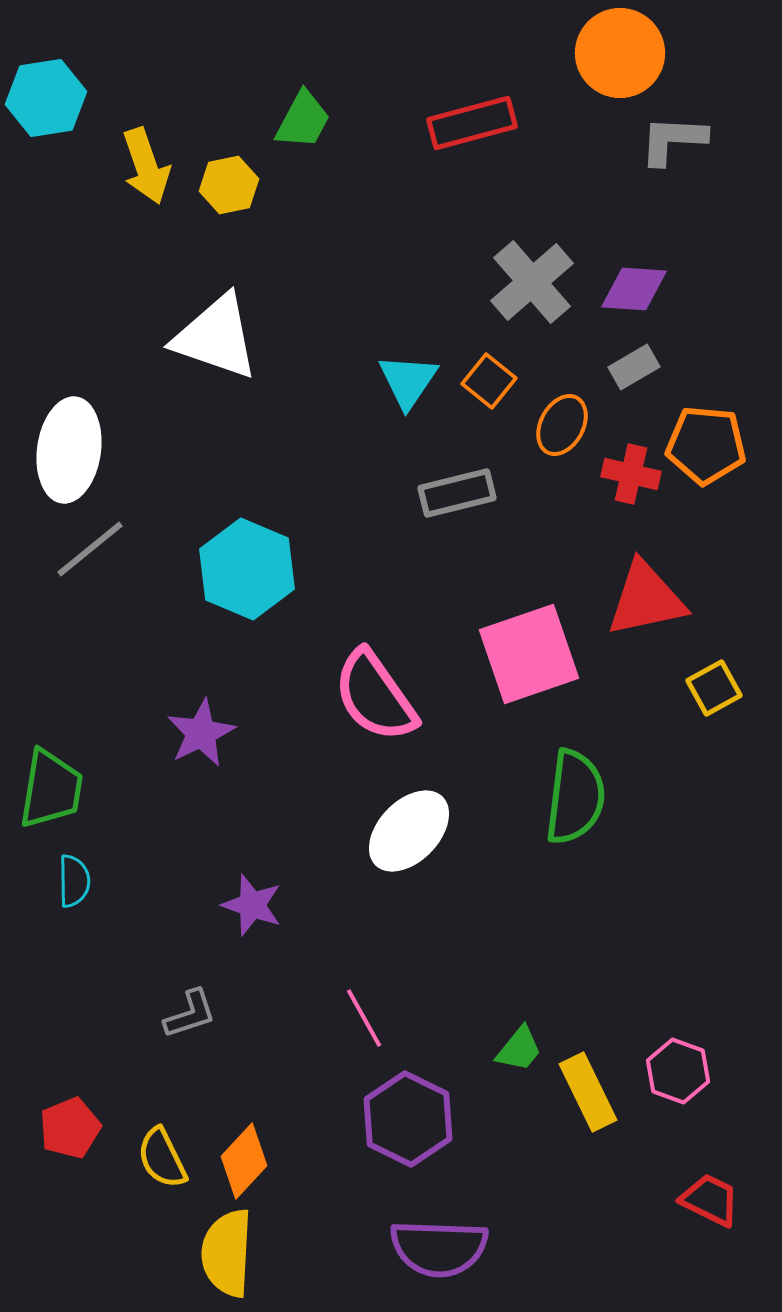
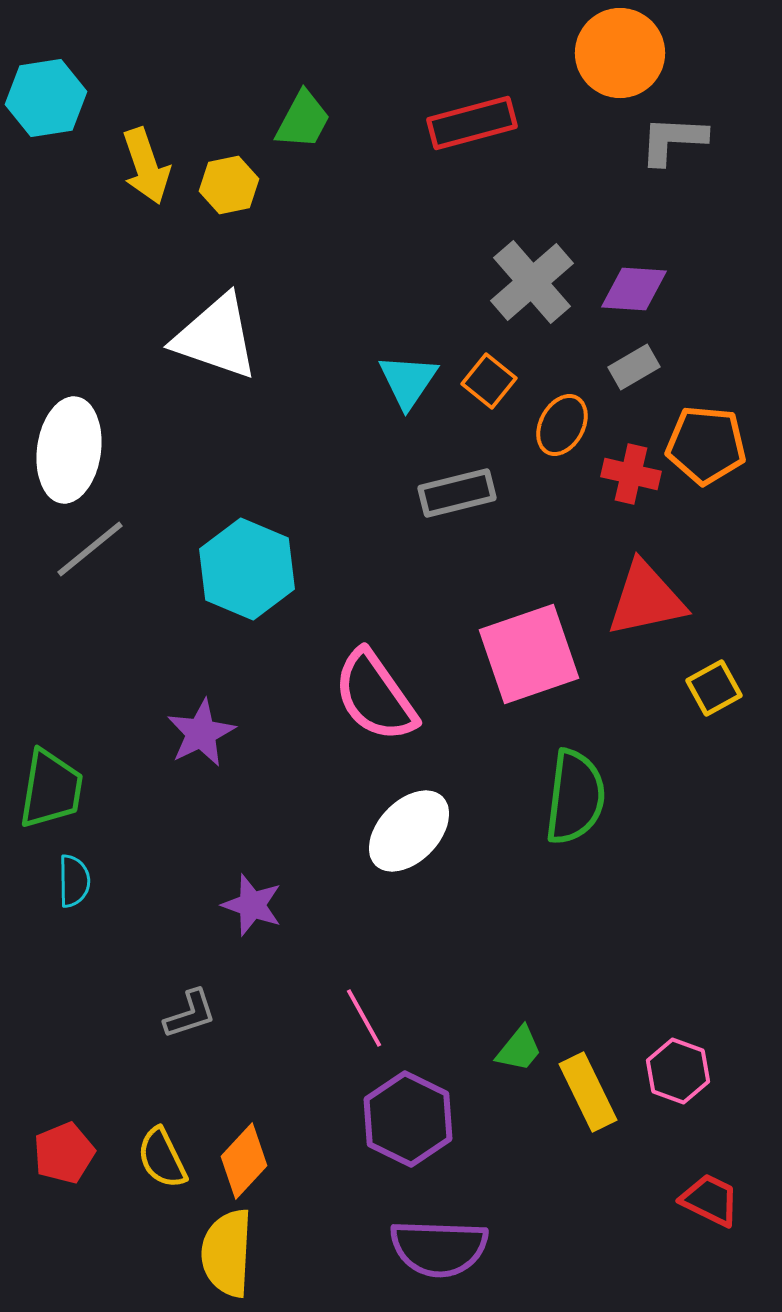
red pentagon at (70, 1128): moved 6 px left, 25 px down
